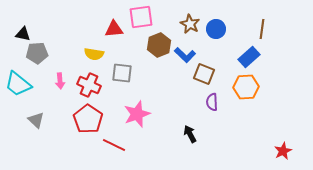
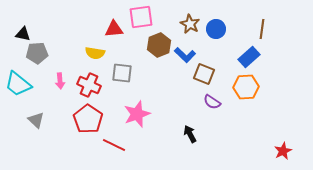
yellow semicircle: moved 1 px right, 1 px up
purple semicircle: rotated 54 degrees counterclockwise
